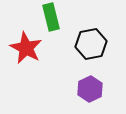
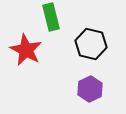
black hexagon: rotated 24 degrees clockwise
red star: moved 2 px down
